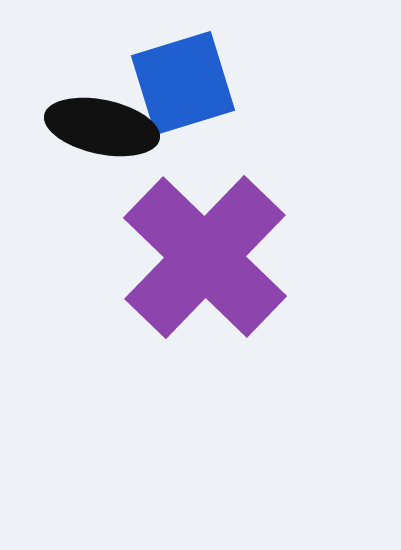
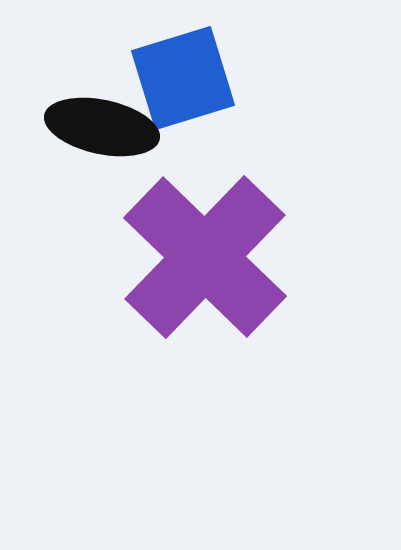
blue square: moved 5 px up
